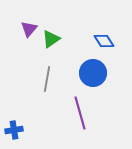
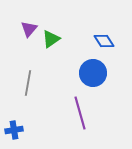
gray line: moved 19 px left, 4 px down
